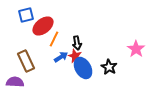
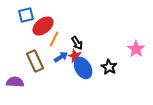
black arrow: rotated 24 degrees counterclockwise
brown rectangle: moved 9 px right
